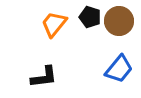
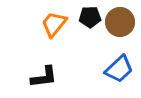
black pentagon: rotated 20 degrees counterclockwise
brown circle: moved 1 px right, 1 px down
blue trapezoid: rotated 8 degrees clockwise
